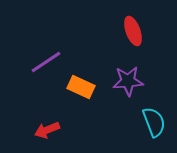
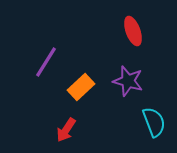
purple line: rotated 24 degrees counterclockwise
purple star: rotated 20 degrees clockwise
orange rectangle: rotated 68 degrees counterclockwise
red arrow: moved 19 px right; rotated 35 degrees counterclockwise
